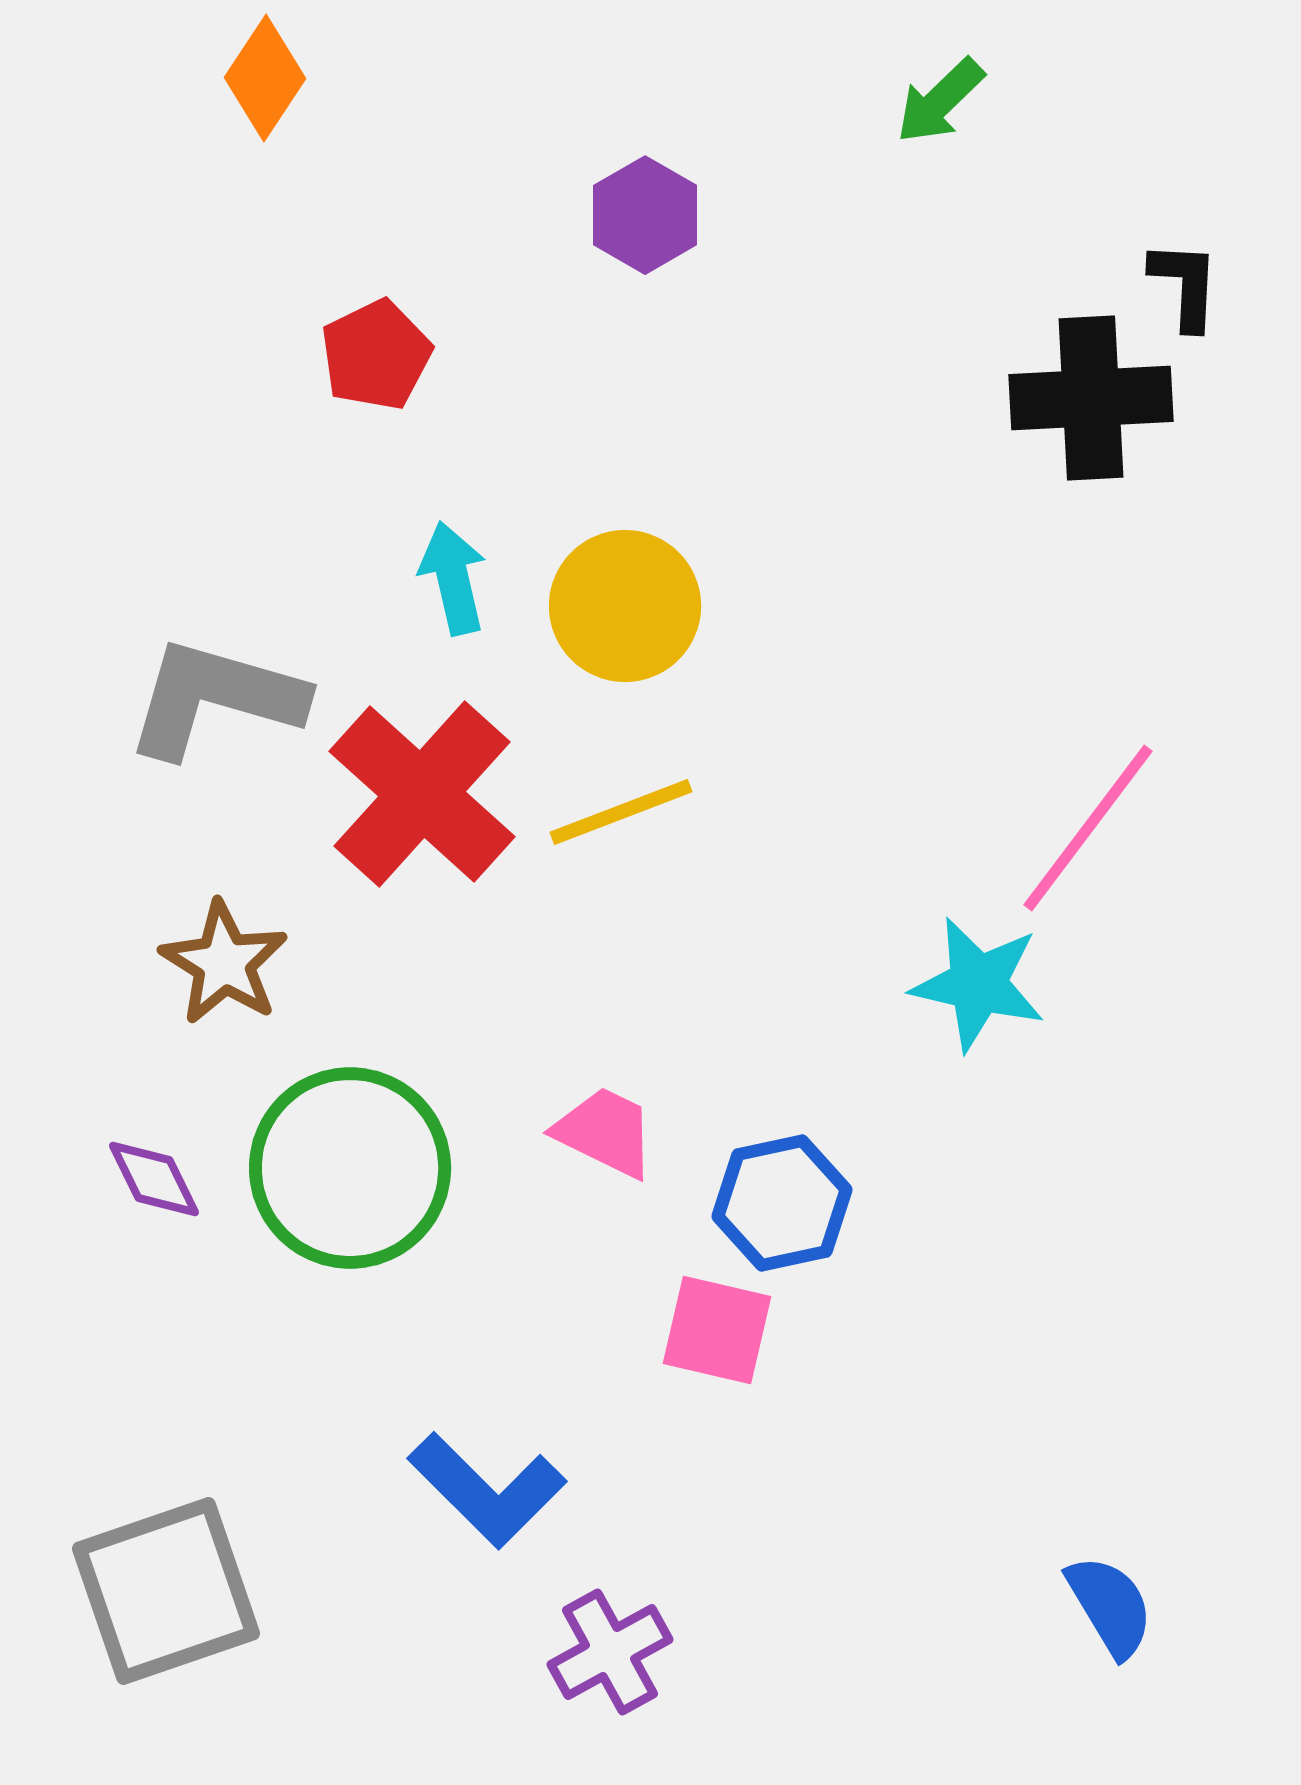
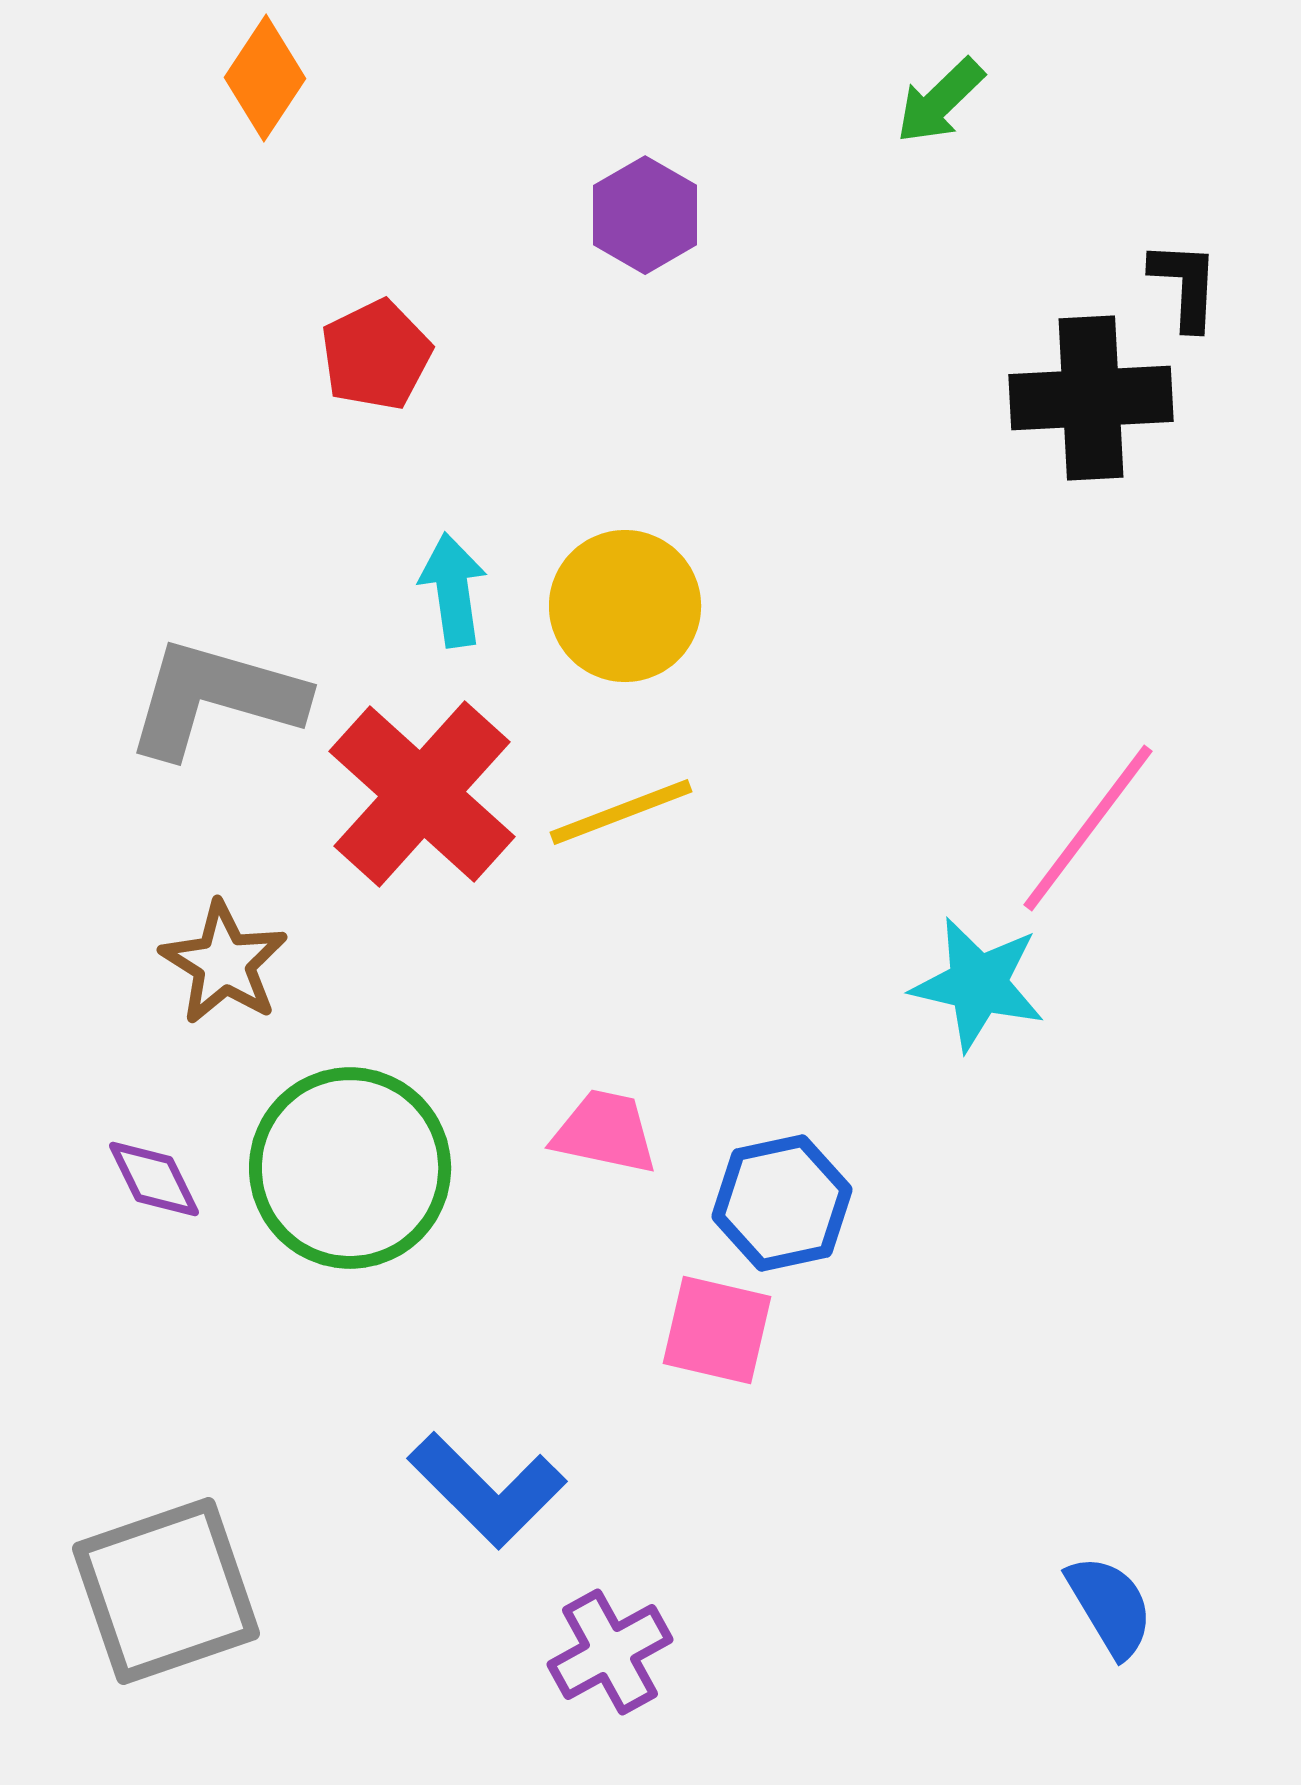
cyan arrow: moved 12 px down; rotated 5 degrees clockwise
pink trapezoid: rotated 14 degrees counterclockwise
